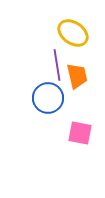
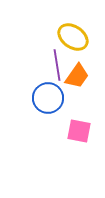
yellow ellipse: moved 4 px down
orange trapezoid: rotated 48 degrees clockwise
pink square: moved 1 px left, 2 px up
